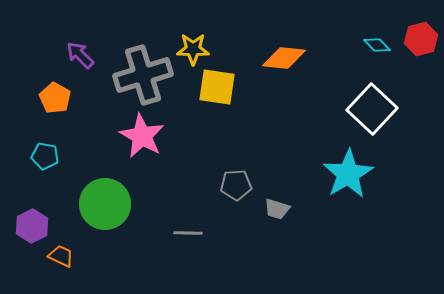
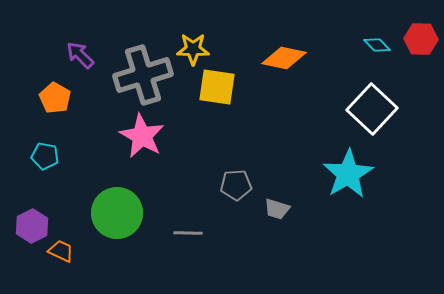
red hexagon: rotated 16 degrees clockwise
orange diamond: rotated 6 degrees clockwise
green circle: moved 12 px right, 9 px down
orange trapezoid: moved 5 px up
